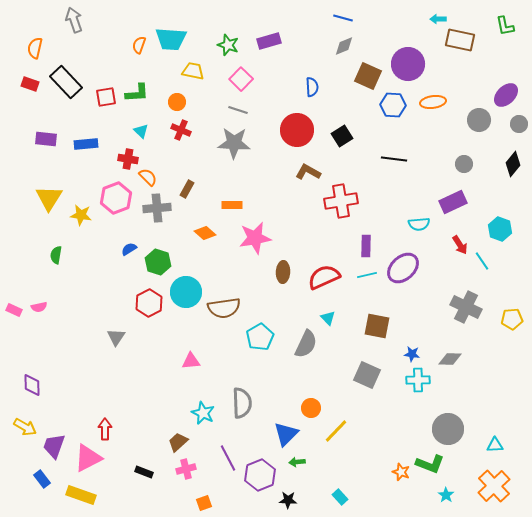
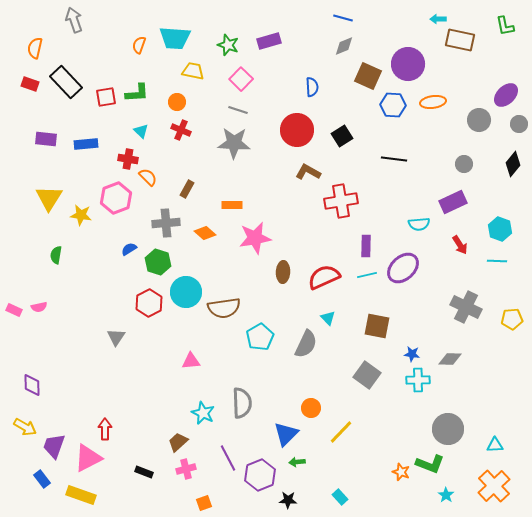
cyan trapezoid at (171, 39): moved 4 px right, 1 px up
gray cross at (157, 208): moved 9 px right, 15 px down
cyan line at (482, 261): moved 15 px right; rotated 54 degrees counterclockwise
gray square at (367, 375): rotated 12 degrees clockwise
yellow line at (336, 431): moved 5 px right, 1 px down
